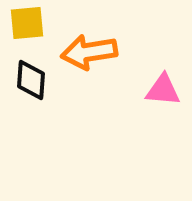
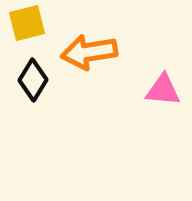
yellow square: rotated 9 degrees counterclockwise
black diamond: moved 2 px right; rotated 27 degrees clockwise
